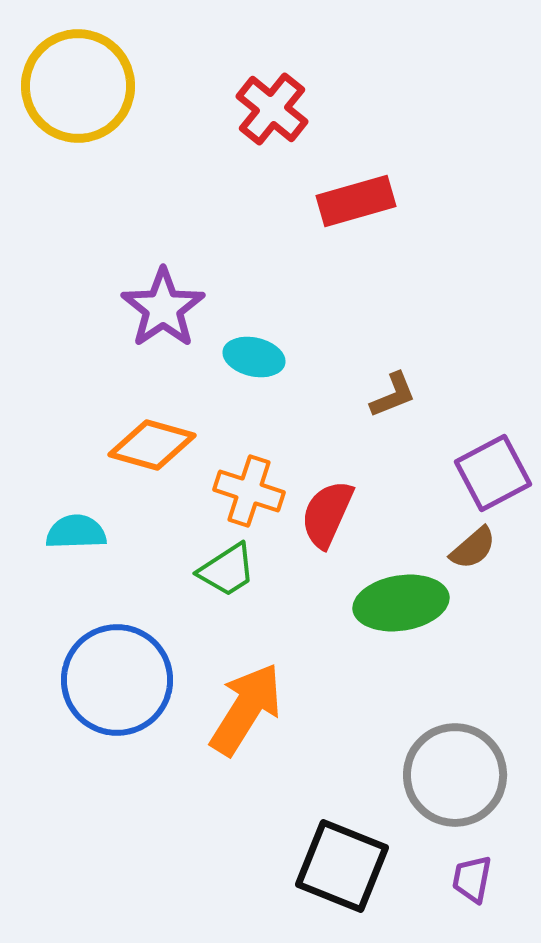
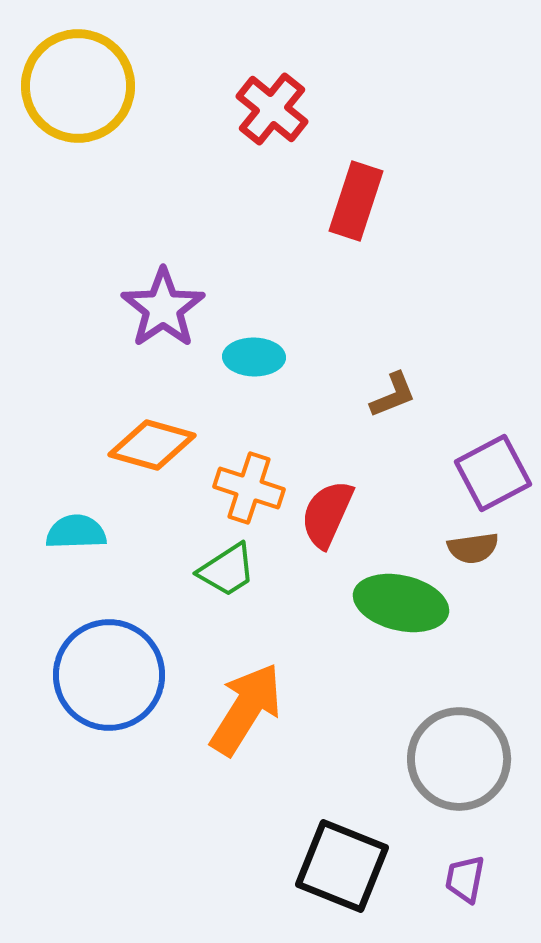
red rectangle: rotated 56 degrees counterclockwise
cyan ellipse: rotated 12 degrees counterclockwise
orange cross: moved 3 px up
brown semicircle: rotated 33 degrees clockwise
green ellipse: rotated 22 degrees clockwise
blue circle: moved 8 px left, 5 px up
gray circle: moved 4 px right, 16 px up
purple trapezoid: moved 7 px left
